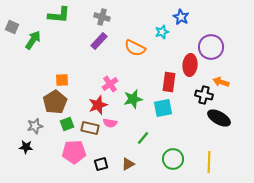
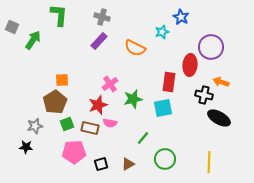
green L-shape: rotated 90 degrees counterclockwise
green circle: moved 8 px left
